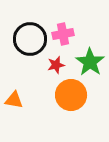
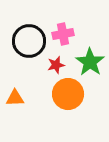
black circle: moved 1 px left, 2 px down
orange circle: moved 3 px left, 1 px up
orange triangle: moved 1 px right, 2 px up; rotated 12 degrees counterclockwise
